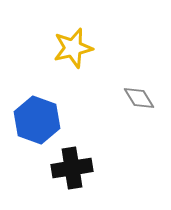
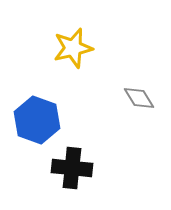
black cross: rotated 15 degrees clockwise
